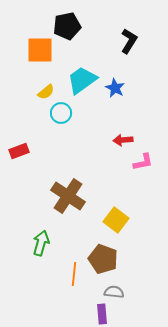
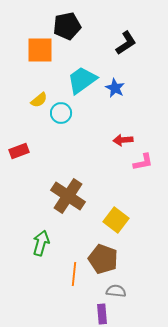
black L-shape: moved 3 px left, 2 px down; rotated 25 degrees clockwise
yellow semicircle: moved 7 px left, 8 px down
gray semicircle: moved 2 px right, 1 px up
